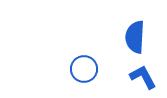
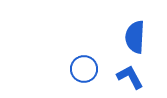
blue L-shape: moved 13 px left
